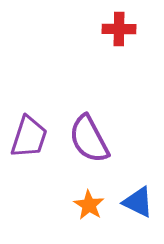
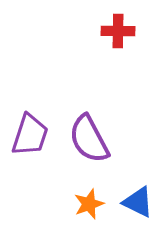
red cross: moved 1 px left, 2 px down
purple trapezoid: moved 1 px right, 2 px up
orange star: moved 1 px up; rotated 20 degrees clockwise
